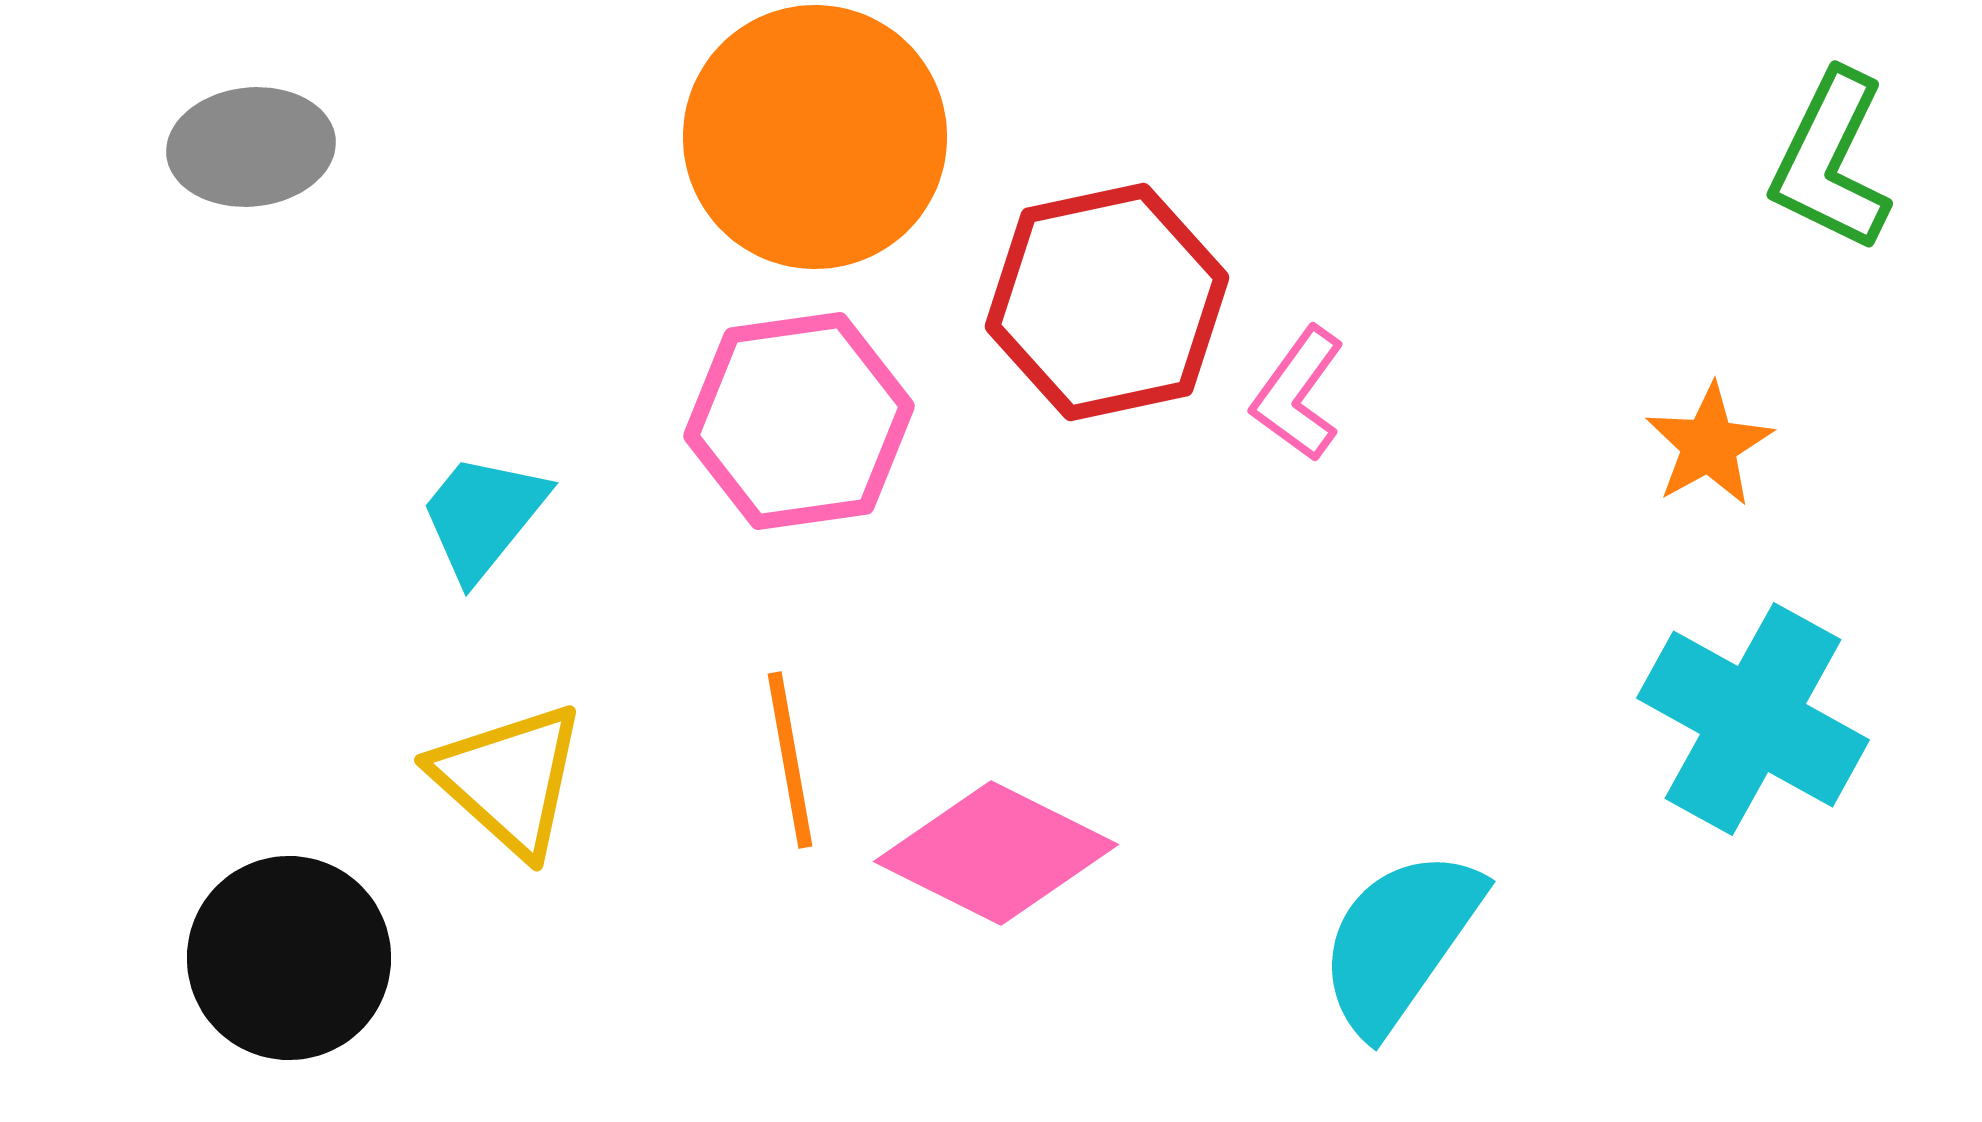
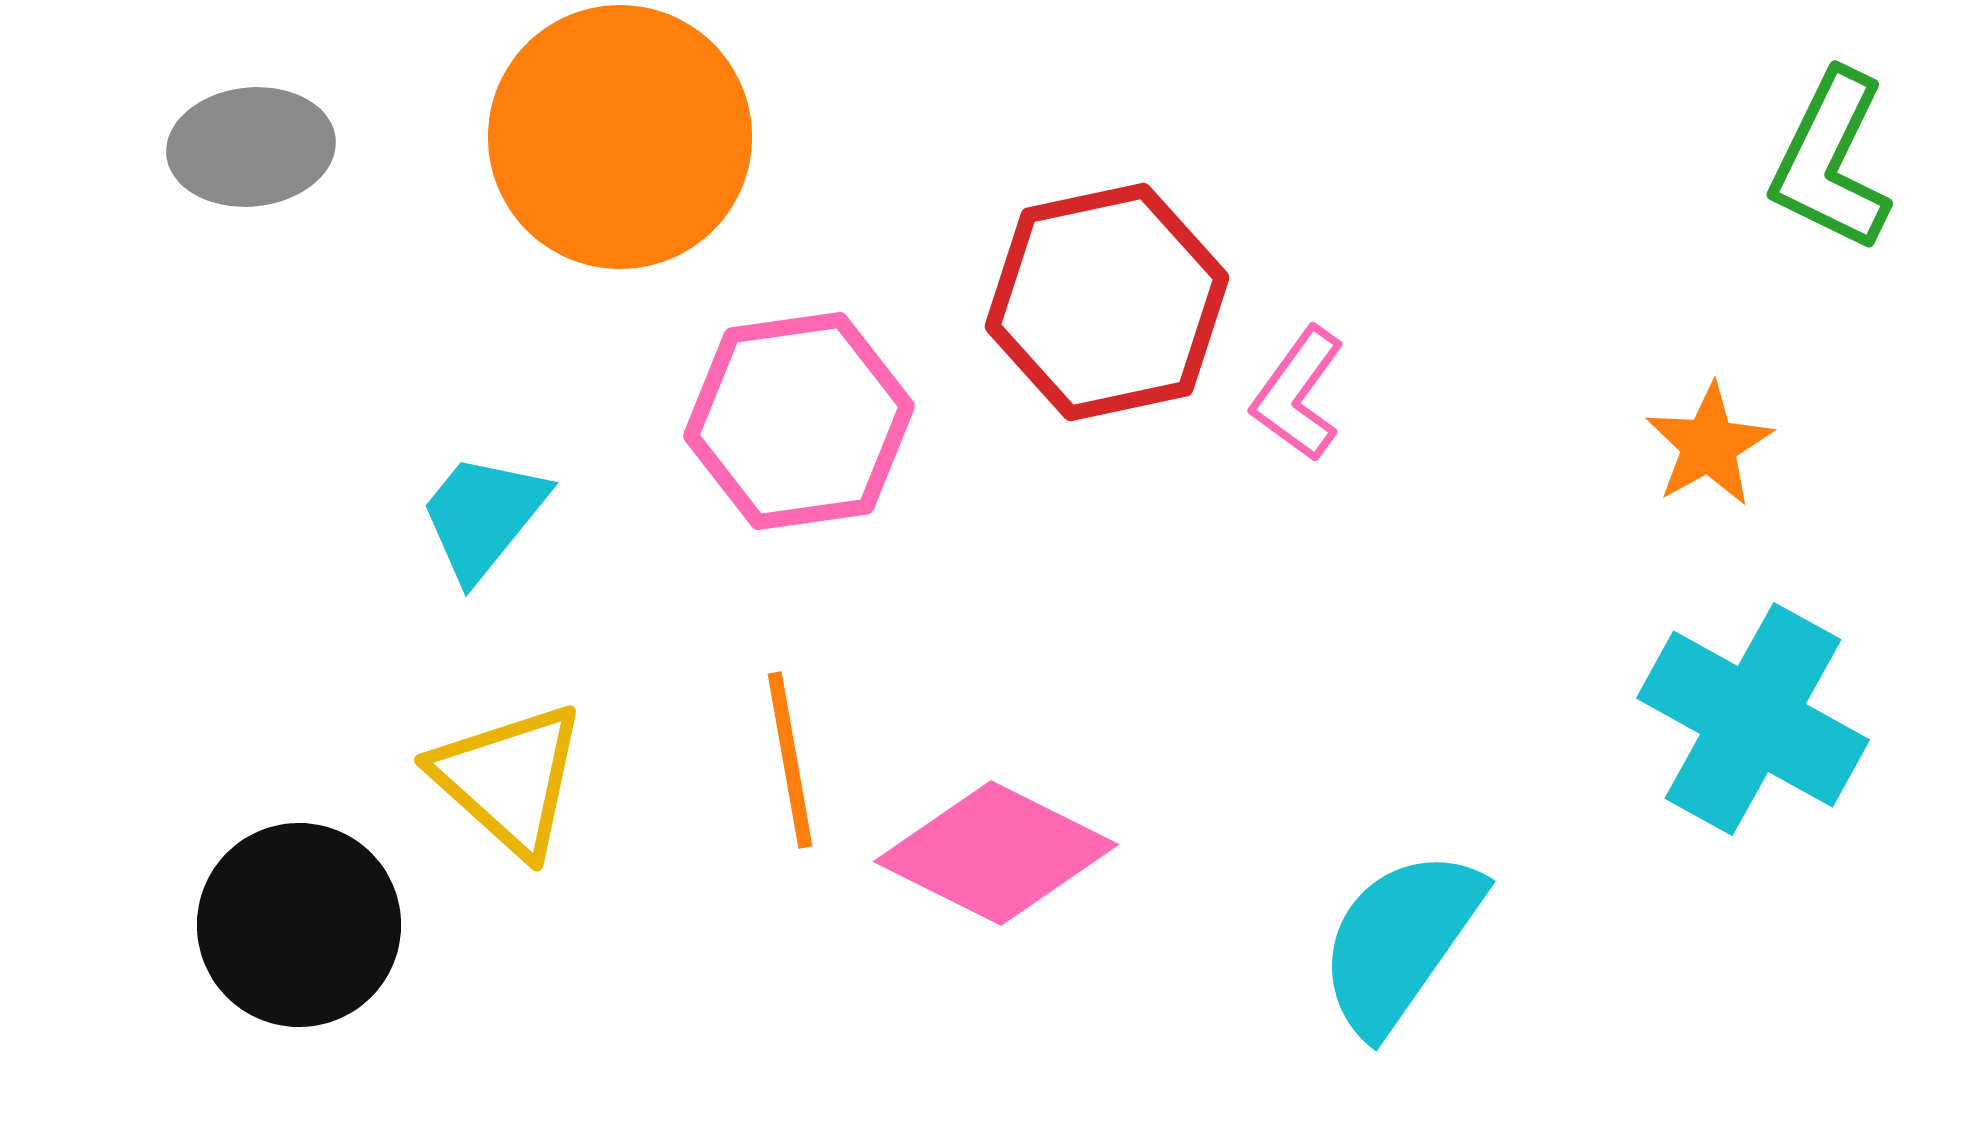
orange circle: moved 195 px left
black circle: moved 10 px right, 33 px up
